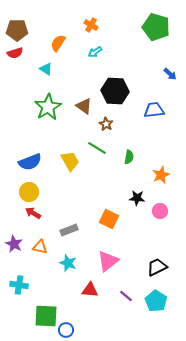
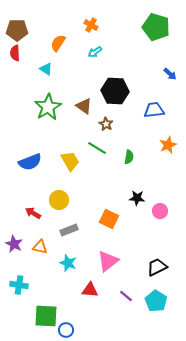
red semicircle: rotated 105 degrees clockwise
orange star: moved 7 px right, 30 px up
yellow circle: moved 30 px right, 8 px down
